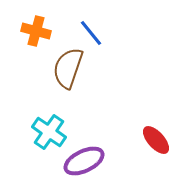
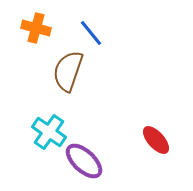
orange cross: moved 3 px up
brown semicircle: moved 3 px down
purple ellipse: rotated 69 degrees clockwise
